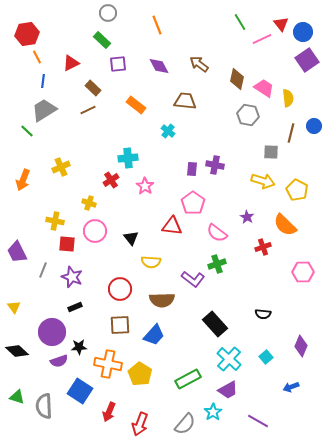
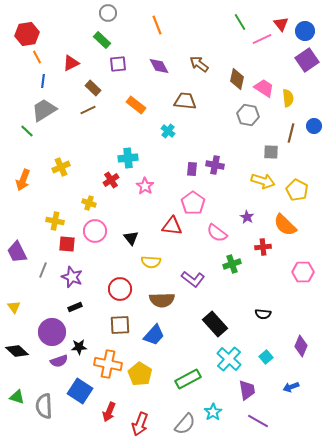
blue circle at (303, 32): moved 2 px right, 1 px up
red cross at (263, 247): rotated 14 degrees clockwise
green cross at (217, 264): moved 15 px right
purple trapezoid at (228, 390): moved 19 px right; rotated 70 degrees counterclockwise
